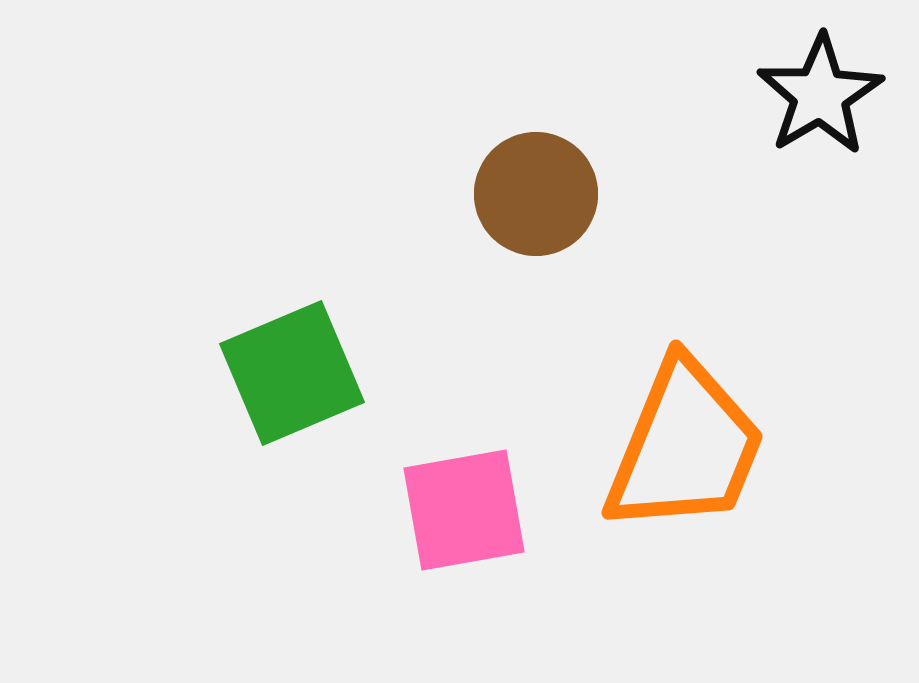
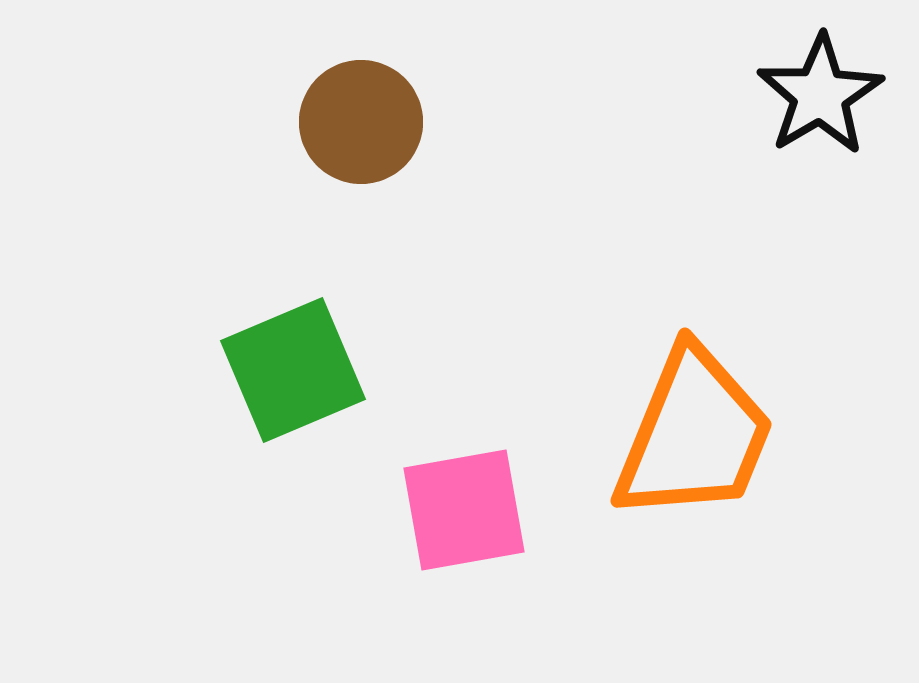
brown circle: moved 175 px left, 72 px up
green square: moved 1 px right, 3 px up
orange trapezoid: moved 9 px right, 12 px up
